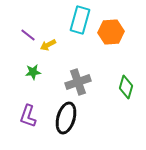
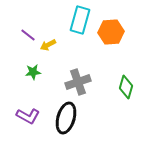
purple L-shape: rotated 80 degrees counterclockwise
